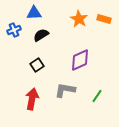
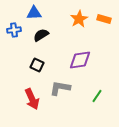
orange star: rotated 12 degrees clockwise
blue cross: rotated 16 degrees clockwise
purple diamond: rotated 15 degrees clockwise
black square: rotated 32 degrees counterclockwise
gray L-shape: moved 5 px left, 2 px up
red arrow: rotated 145 degrees clockwise
